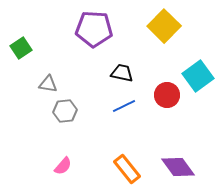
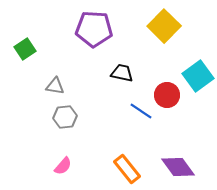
green square: moved 4 px right, 1 px down
gray triangle: moved 7 px right, 2 px down
blue line: moved 17 px right, 5 px down; rotated 60 degrees clockwise
gray hexagon: moved 6 px down
